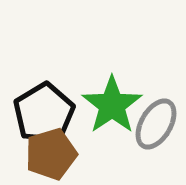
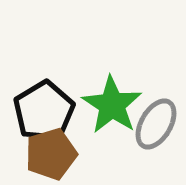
green star: rotated 4 degrees counterclockwise
black pentagon: moved 2 px up
